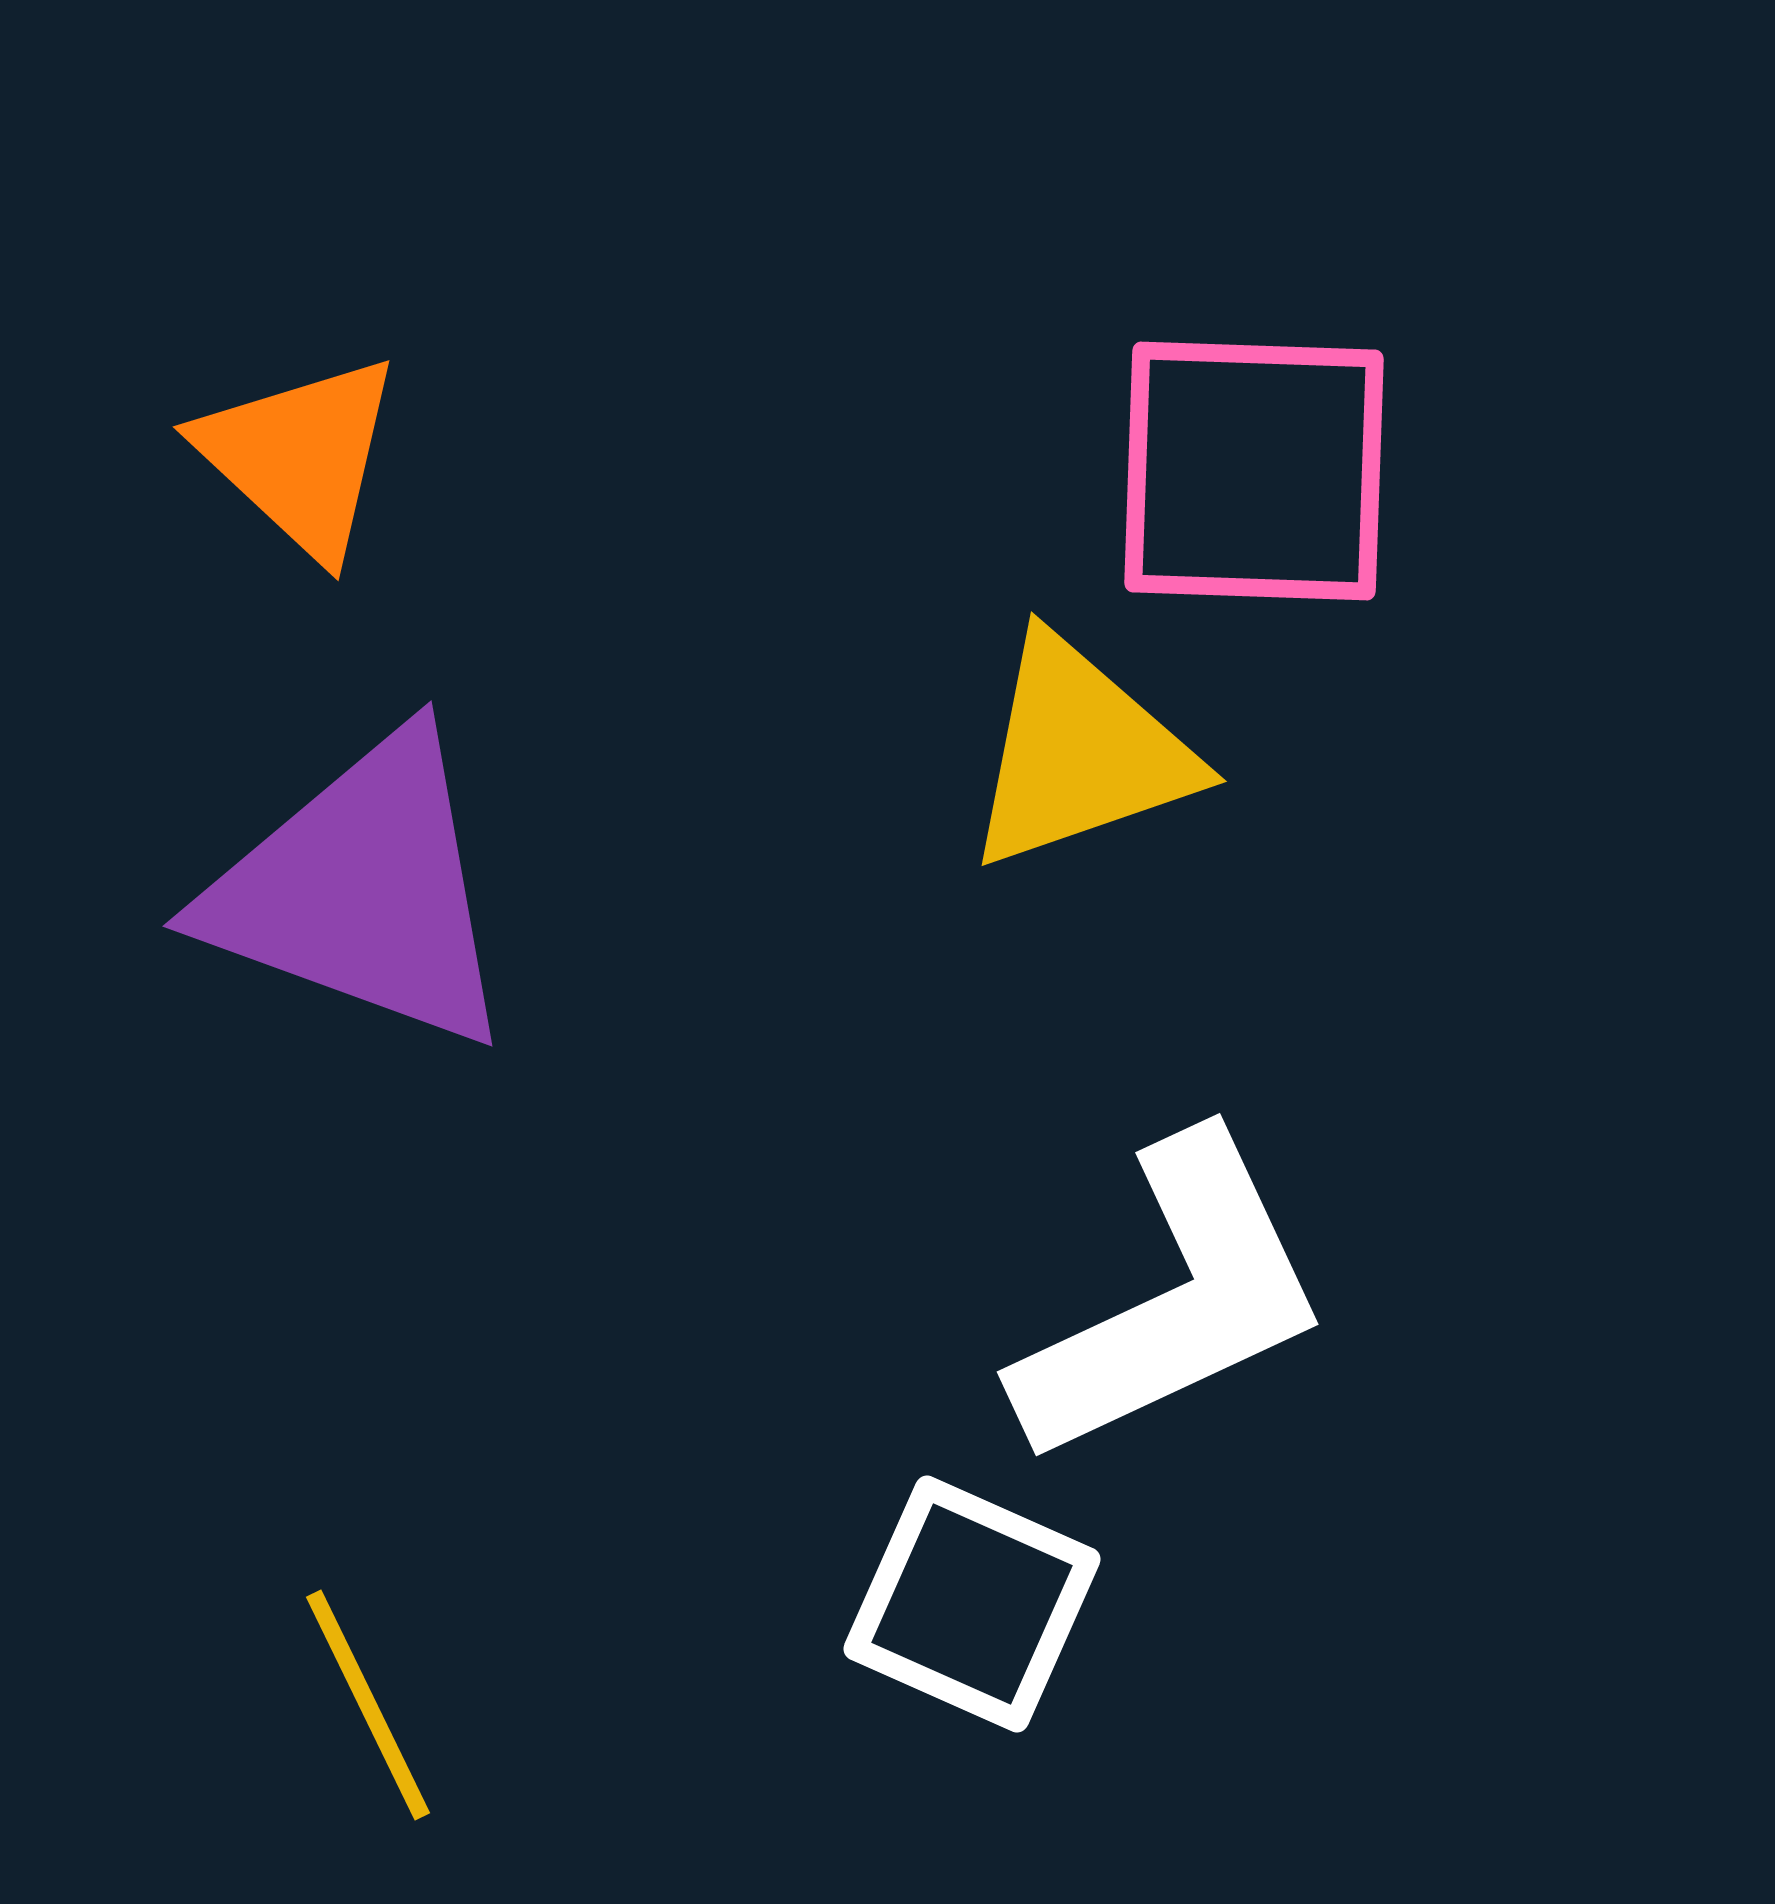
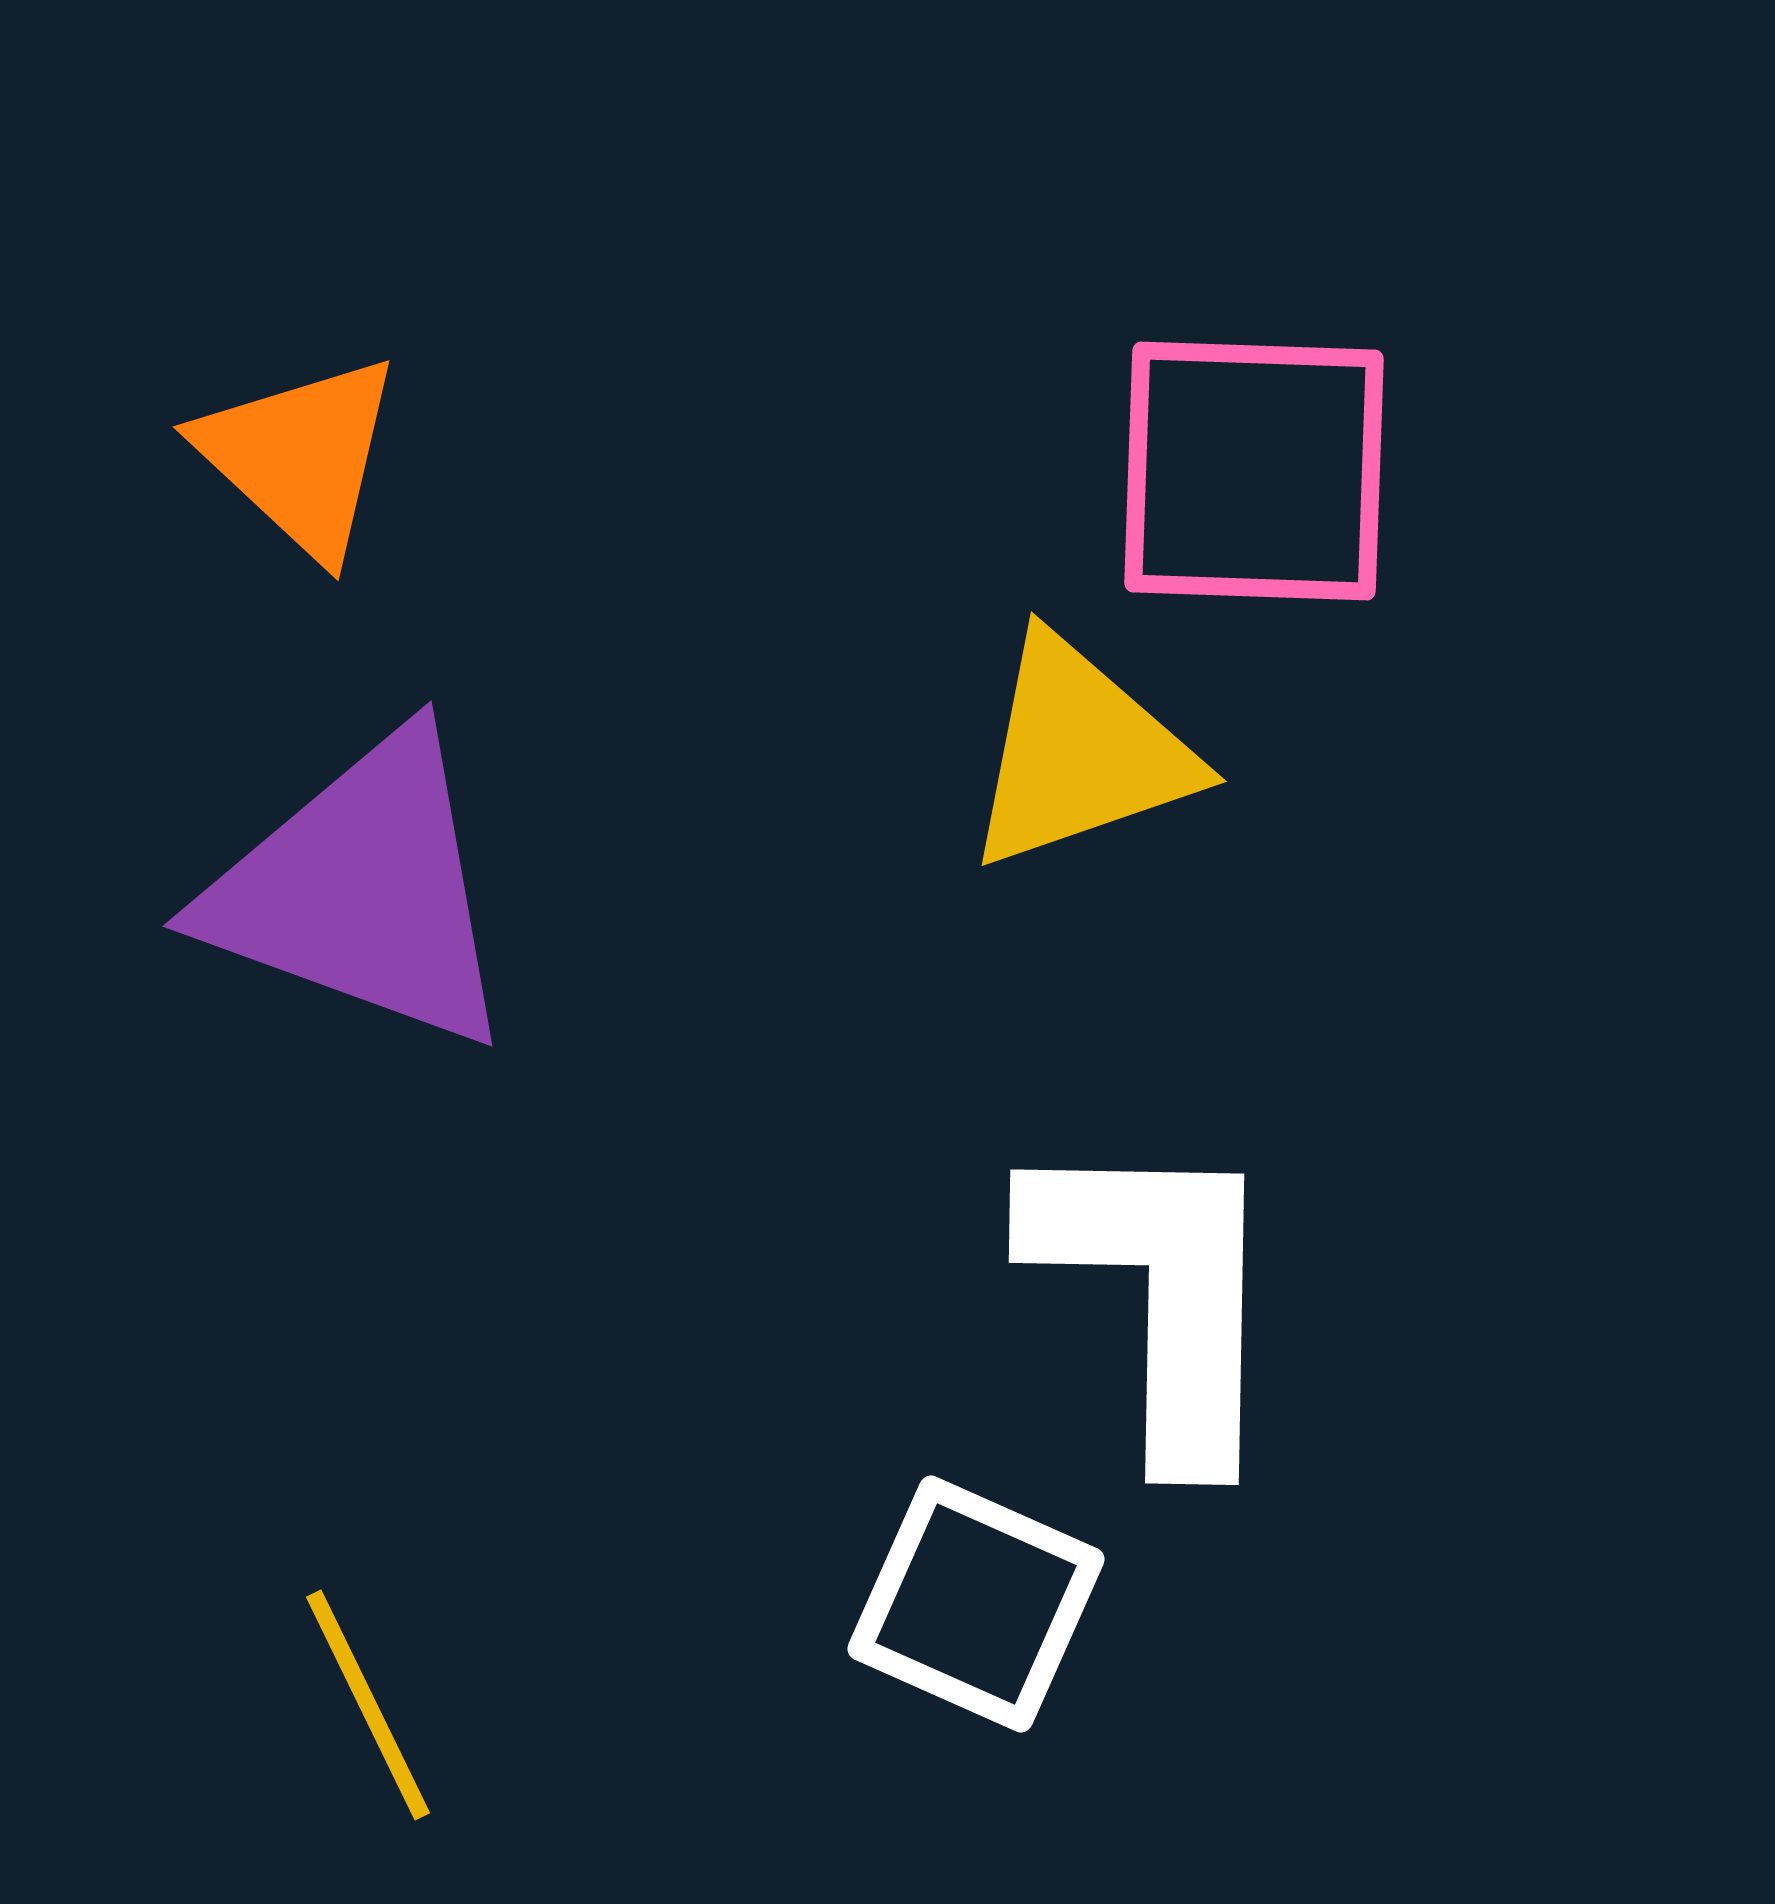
white L-shape: moved 14 px left, 7 px up; rotated 64 degrees counterclockwise
white square: moved 4 px right
